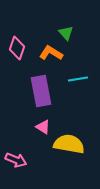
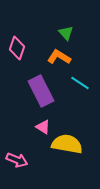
orange L-shape: moved 8 px right, 4 px down
cyan line: moved 2 px right, 4 px down; rotated 42 degrees clockwise
purple rectangle: rotated 16 degrees counterclockwise
yellow semicircle: moved 2 px left
pink arrow: moved 1 px right
